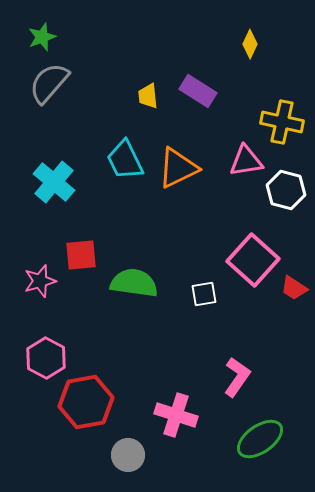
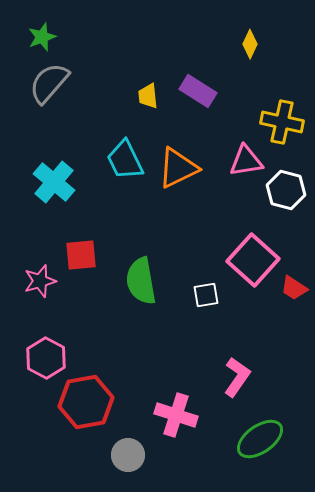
green semicircle: moved 7 px right, 2 px up; rotated 108 degrees counterclockwise
white square: moved 2 px right, 1 px down
